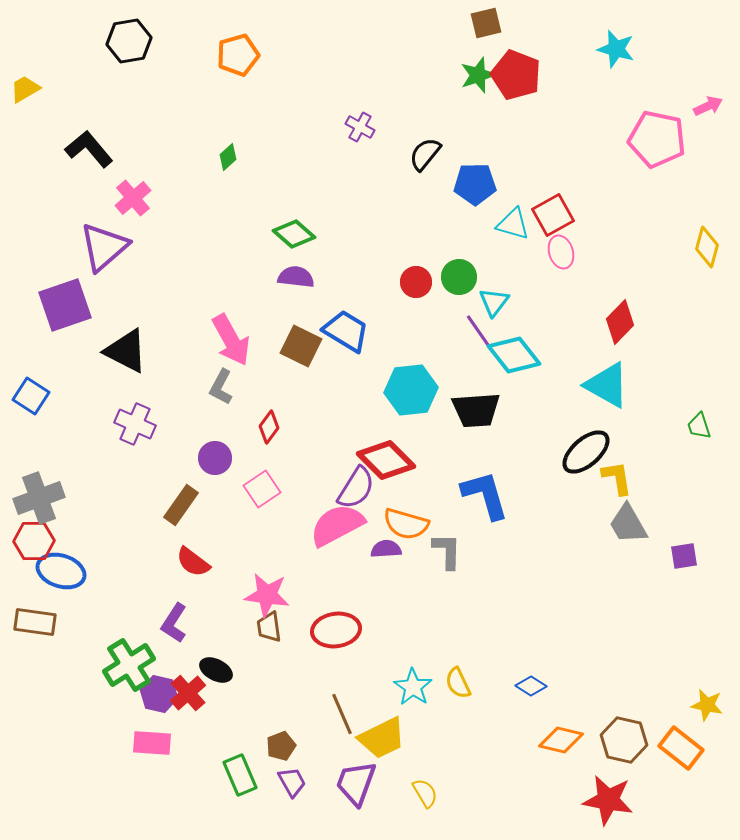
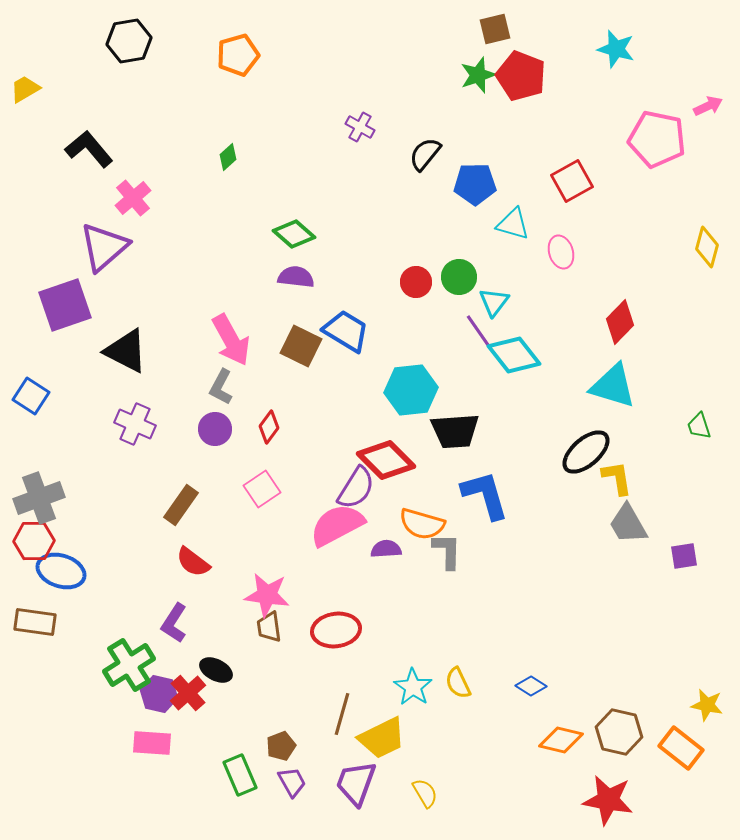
brown square at (486, 23): moved 9 px right, 6 px down
red pentagon at (516, 75): moved 5 px right, 1 px down
red square at (553, 215): moved 19 px right, 34 px up
cyan triangle at (607, 385): moved 6 px right, 1 px down; rotated 12 degrees counterclockwise
black trapezoid at (476, 410): moved 21 px left, 21 px down
purple circle at (215, 458): moved 29 px up
orange semicircle at (406, 524): moved 16 px right
brown line at (342, 714): rotated 39 degrees clockwise
brown hexagon at (624, 740): moved 5 px left, 8 px up
